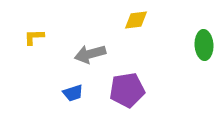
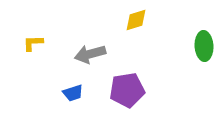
yellow diamond: rotated 10 degrees counterclockwise
yellow L-shape: moved 1 px left, 6 px down
green ellipse: moved 1 px down
